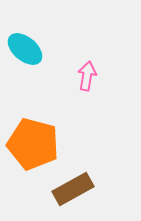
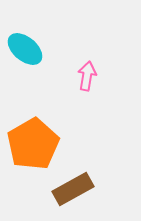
orange pentagon: rotated 27 degrees clockwise
